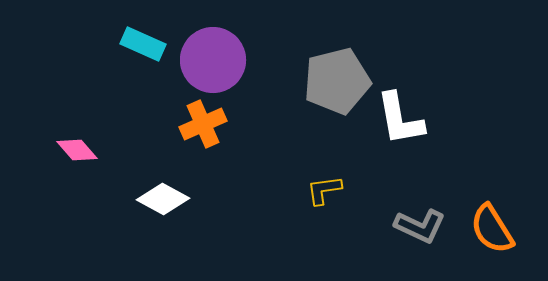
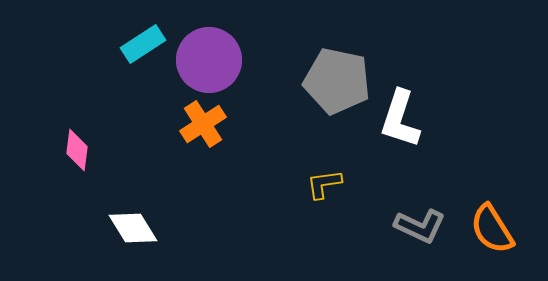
cyan rectangle: rotated 57 degrees counterclockwise
purple circle: moved 4 px left
gray pentagon: rotated 26 degrees clockwise
white L-shape: rotated 28 degrees clockwise
orange cross: rotated 9 degrees counterclockwise
pink diamond: rotated 48 degrees clockwise
yellow L-shape: moved 6 px up
white diamond: moved 30 px left, 29 px down; rotated 30 degrees clockwise
